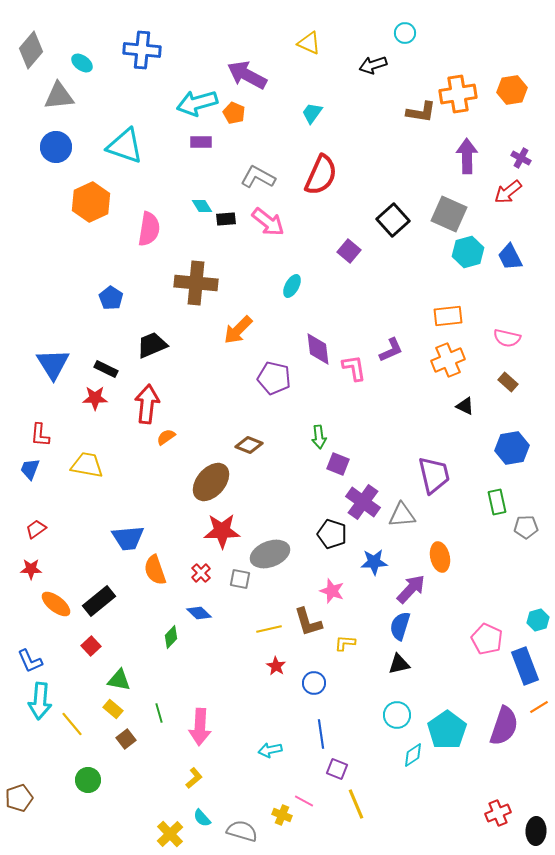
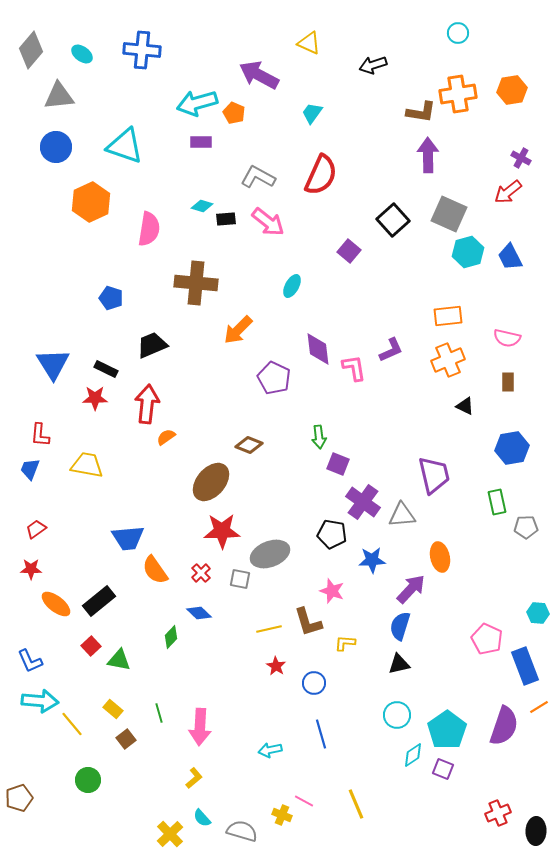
cyan circle at (405, 33): moved 53 px right
cyan ellipse at (82, 63): moved 9 px up
purple arrow at (247, 75): moved 12 px right
purple arrow at (467, 156): moved 39 px left, 1 px up
cyan diamond at (202, 206): rotated 40 degrees counterclockwise
blue pentagon at (111, 298): rotated 15 degrees counterclockwise
purple pentagon at (274, 378): rotated 12 degrees clockwise
brown rectangle at (508, 382): rotated 48 degrees clockwise
black pentagon at (332, 534): rotated 8 degrees counterclockwise
blue star at (374, 562): moved 2 px left, 2 px up
orange semicircle at (155, 570): rotated 16 degrees counterclockwise
cyan hexagon at (538, 620): moved 7 px up; rotated 20 degrees clockwise
green triangle at (119, 680): moved 20 px up
cyan arrow at (40, 701): rotated 90 degrees counterclockwise
blue line at (321, 734): rotated 8 degrees counterclockwise
purple square at (337, 769): moved 106 px right
